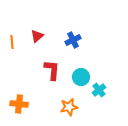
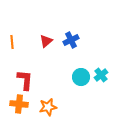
red triangle: moved 9 px right, 5 px down
blue cross: moved 2 px left
red L-shape: moved 27 px left, 10 px down
cyan cross: moved 2 px right, 15 px up
orange star: moved 21 px left
